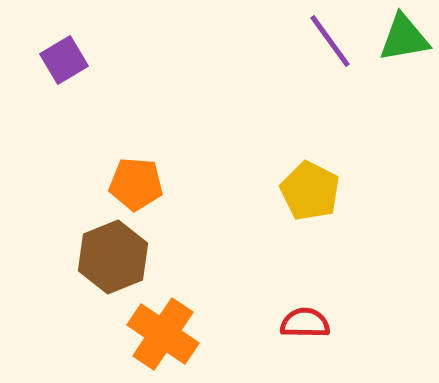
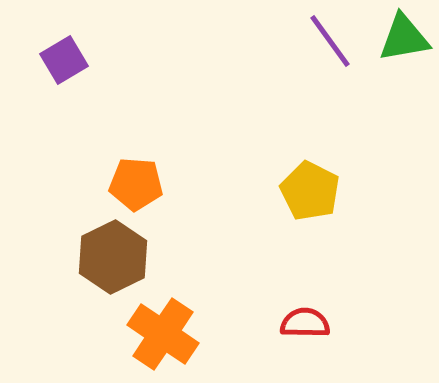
brown hexagon: rotated 4 degrees counterclockwise
